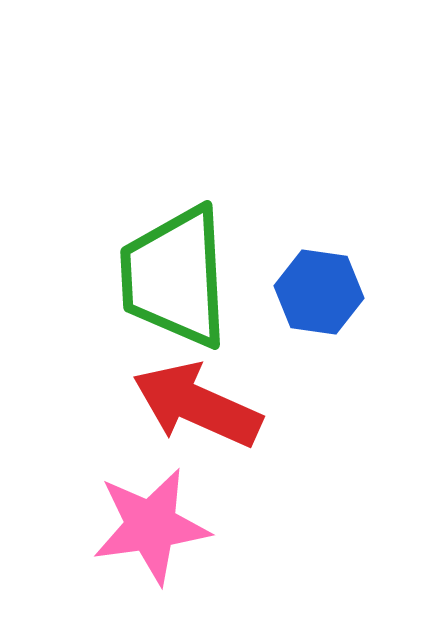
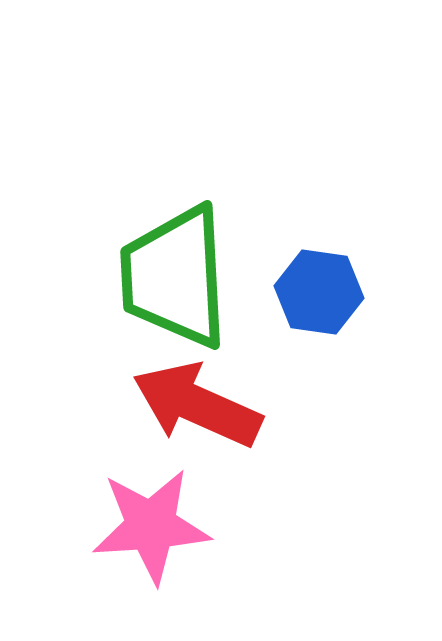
pink star: rotated 4 degrees clockwise
